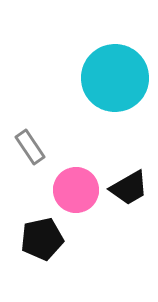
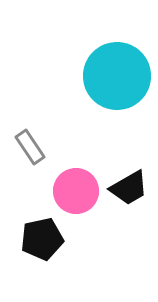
cyan circle: moved 2 px right, 2 px up
pink circle: moved 1 px down
